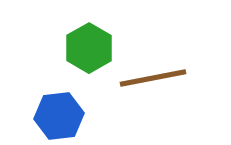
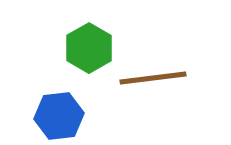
brown line: rotated 4 degrees clockwise
